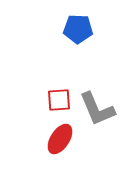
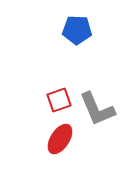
blue pentagon: moved 1 px left, 1 px down
red square: rotated 15 degrees counterclockwise
